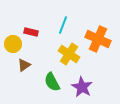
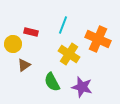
purple star: rotated 15 degrees counterclockwise
